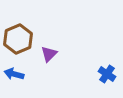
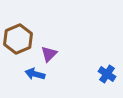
blue arrow: moved 21 px right
